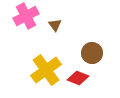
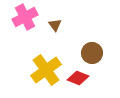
pink cross: moved 1 px left, 1 px down
